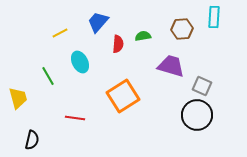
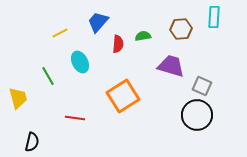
brown hexagon: moved 1 px left
black semicircle: moved 2 px down
